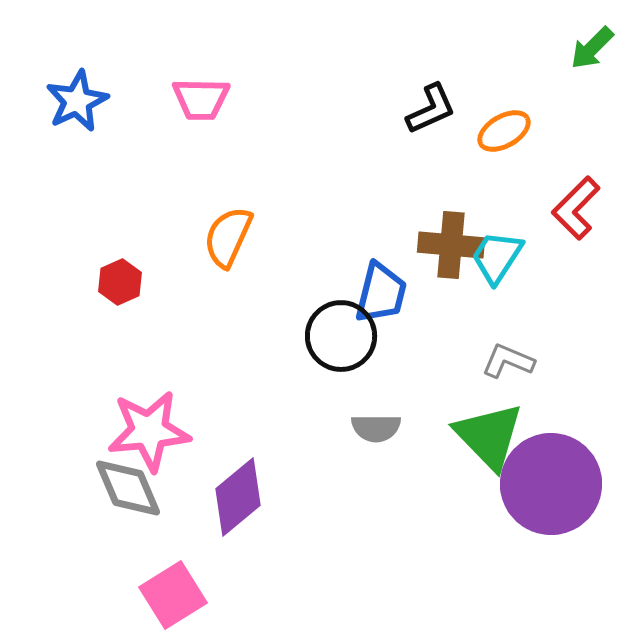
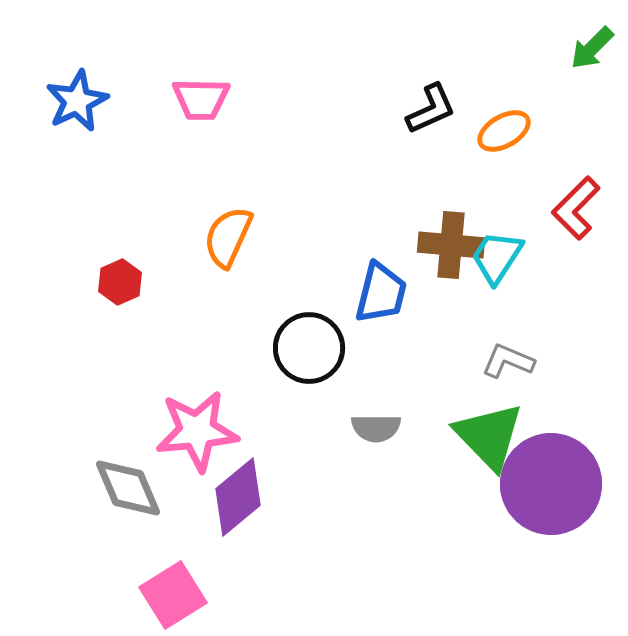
black circle: moved 32 px left, 12 px down
pink star: moved 48 px right
